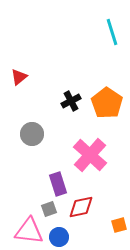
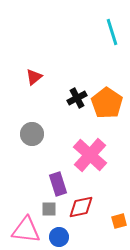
red triangle: moved 15 px right
black cross: moved 6 px right, 3 px up
gray square: rotated 21 degrees clockwise
orange square: moved 4 px up
pink triangle: moved 3 px left, 1 px up
